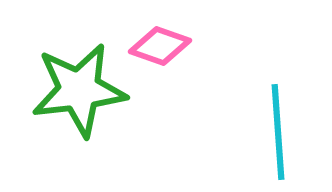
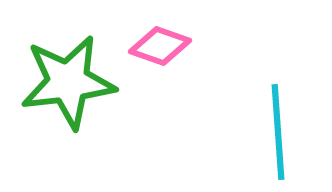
green star: moved 11 px left, 8 px up
